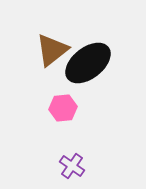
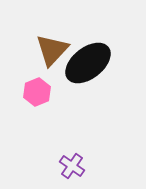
brown triangle: rotated 9 degrees counterclockwise
pink hexagon: moved 26 px left, 16 px up; rotated 16 degrees counterclockwise
